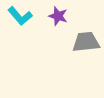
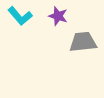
gray trapezoid: moved 3 px left
